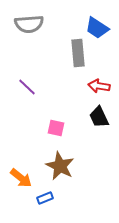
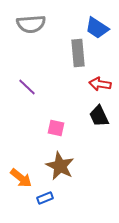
gray semicircle: moved 2 px right
red arrow: moved 1 px right, 2 px up
black trapezoid: moved 1 px up
